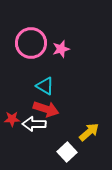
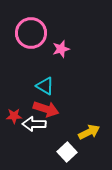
pink circle: moved 10 px up
red star: moved 2 px right, 3 px up
yellow arrow: rotated 15 degrees clockwise
